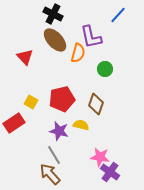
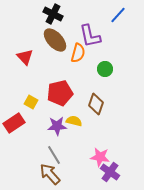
purple L-shape: moved 1 px left, 1 px up
red pentagon: moved 2 px left, 6 px up
yellow semicircle: moved 7 px left, 4 px up
purple star: moved 2 px left, 5 px up; rotated 18 degrees counterclockwise
